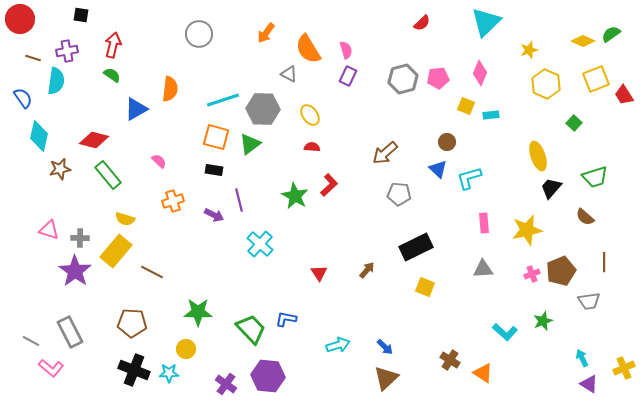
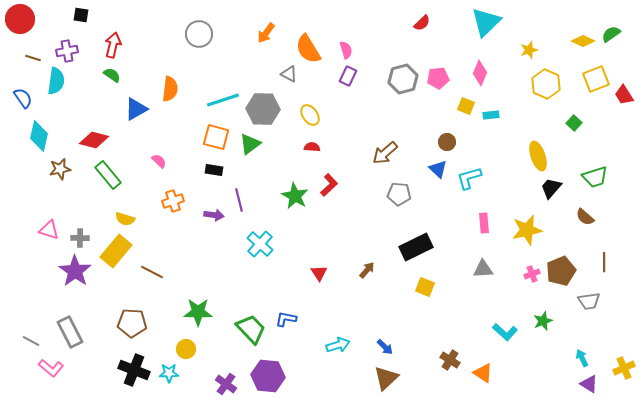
purple arrow at (214, 215): rotated 18 degrees counterclockwise
